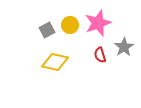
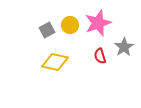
red semicircle: moved 1 px down
